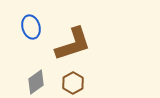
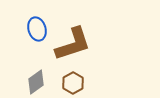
blue ellipse: moved 6 px right, 2 px down
